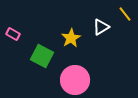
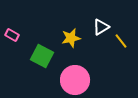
yellow line: moved 4 px left, 27 px down
pink rectangle: moved 1 px left, 1 px down
yellow star: rotated 18 degrees clockwise
